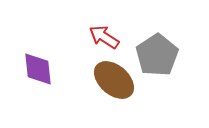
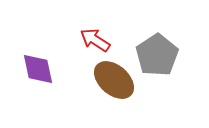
red arrow: moved 9 px left, 3 px down
purple diamond: rotated 6 degrees counterclockwise
